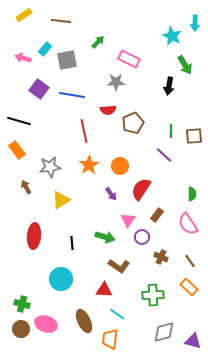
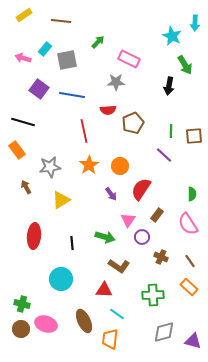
black line at (19, 121): moved 4 px right, 1 px down
